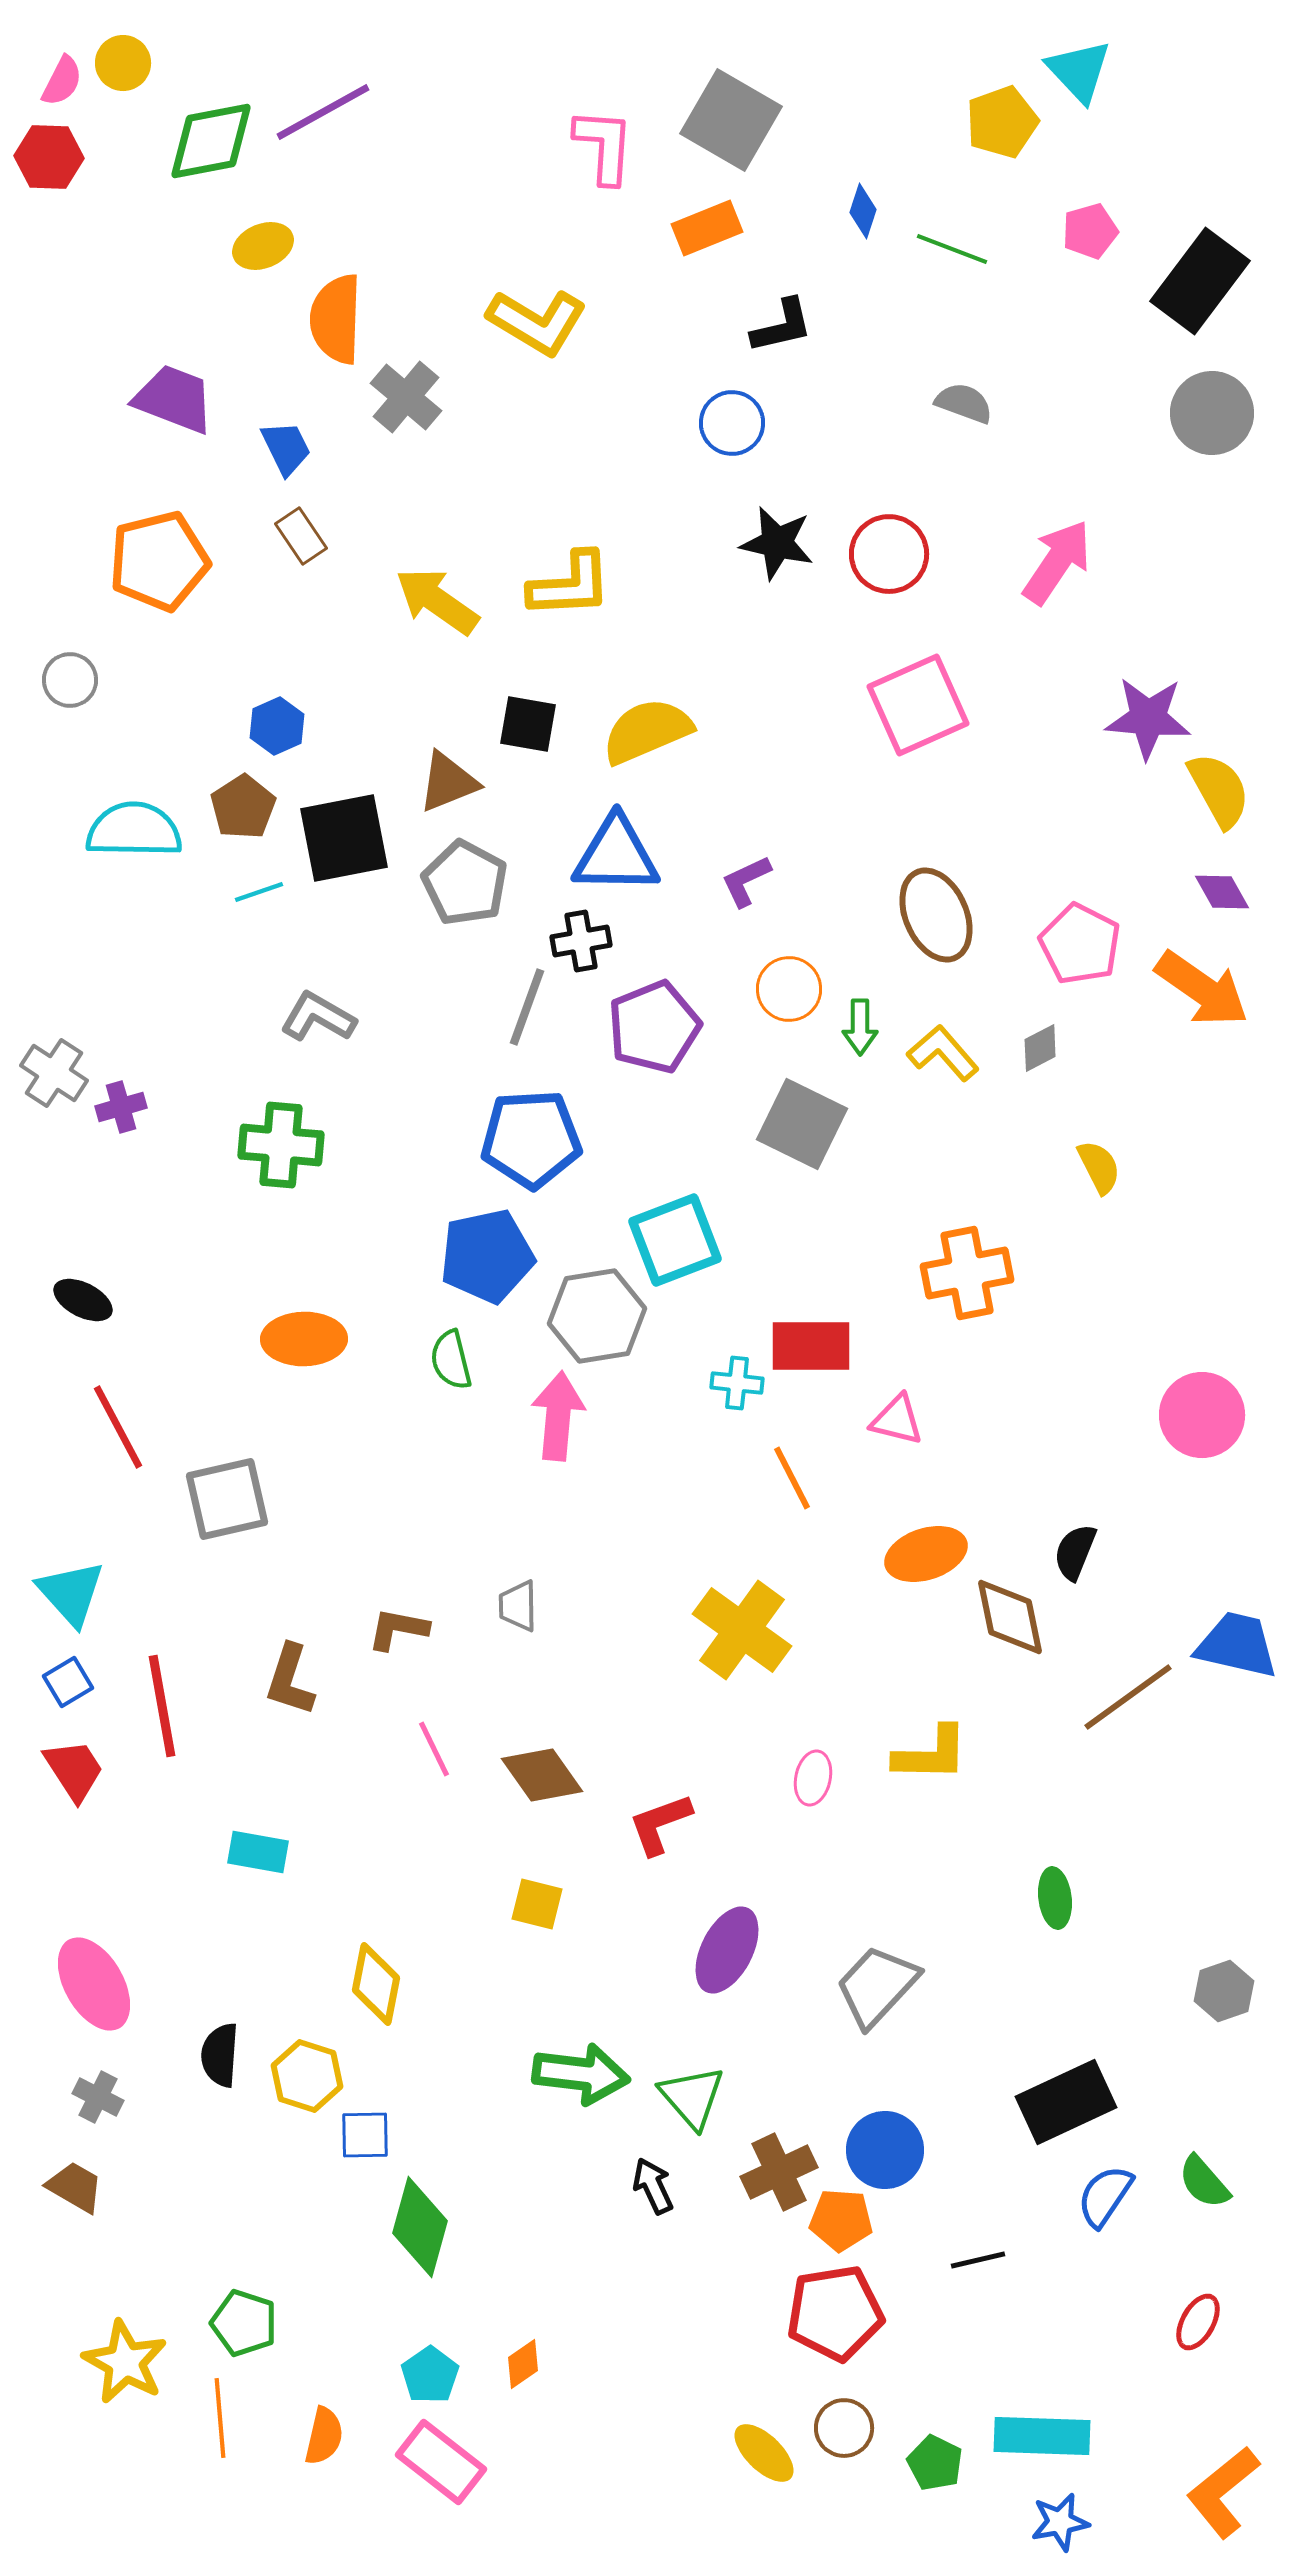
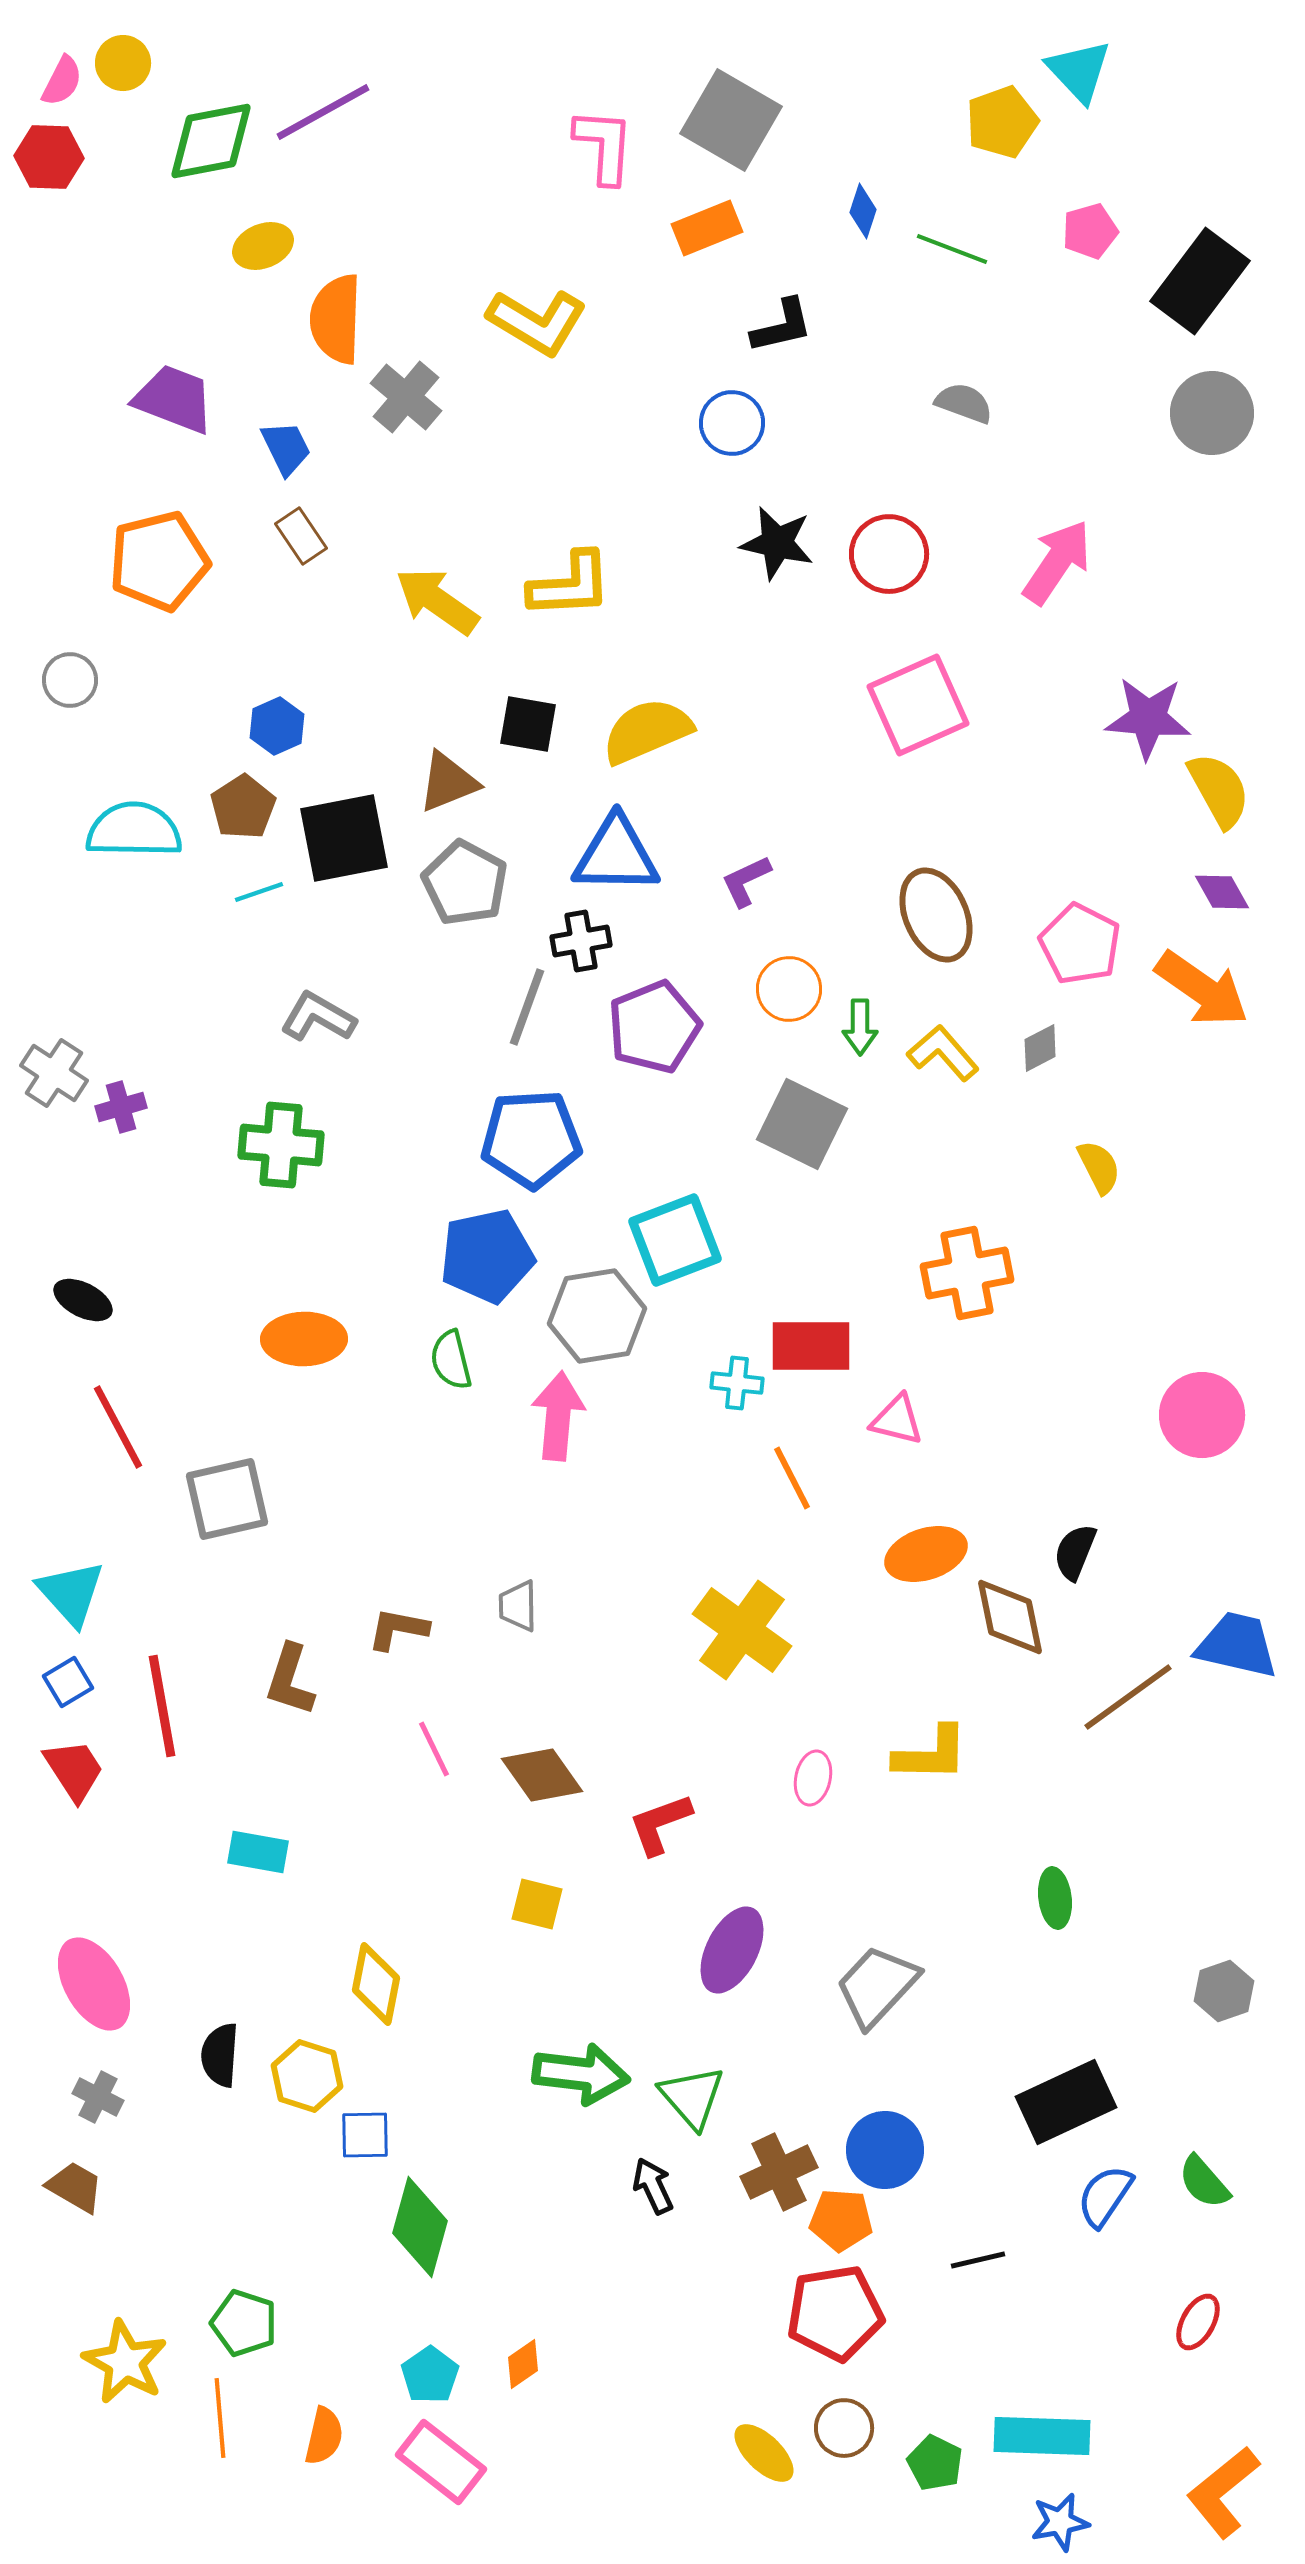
purple ellipse at (727, 1950): moved 5 px right
